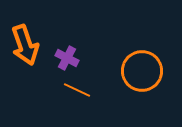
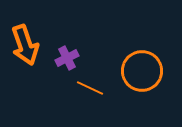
purple cross: rotated 35 degrees clockwise
orange line: moved 13 px right, 2 px up
